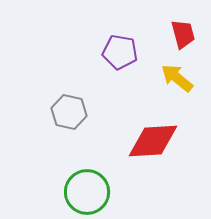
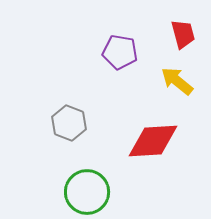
yellow arrow: moved 3 px down
gray hexagon: moved 11 px down; rotated 8 degrees clockwise
